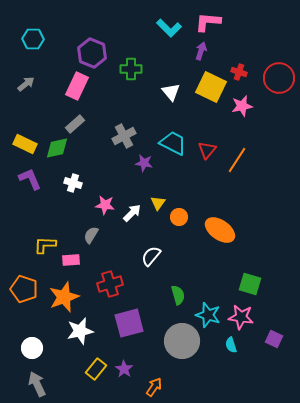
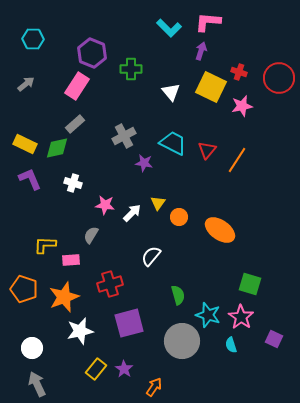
pink rectangle at (77, 86): rotated 8 degrees clockwise
pink star at (241, 317): rotated 25 degrees clockwise
